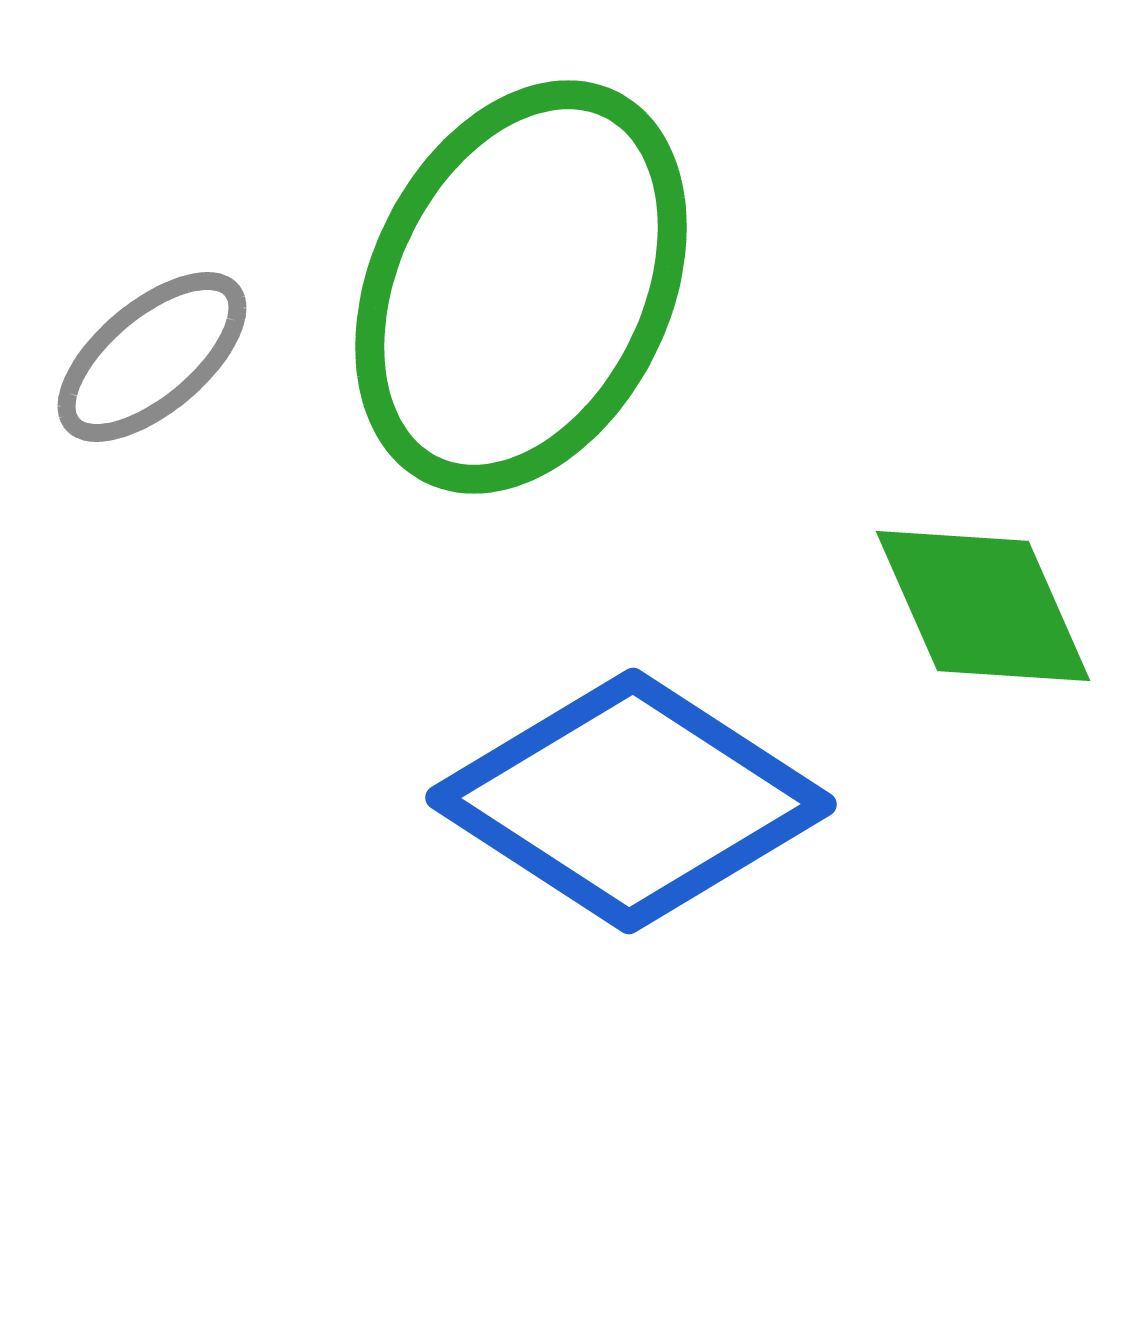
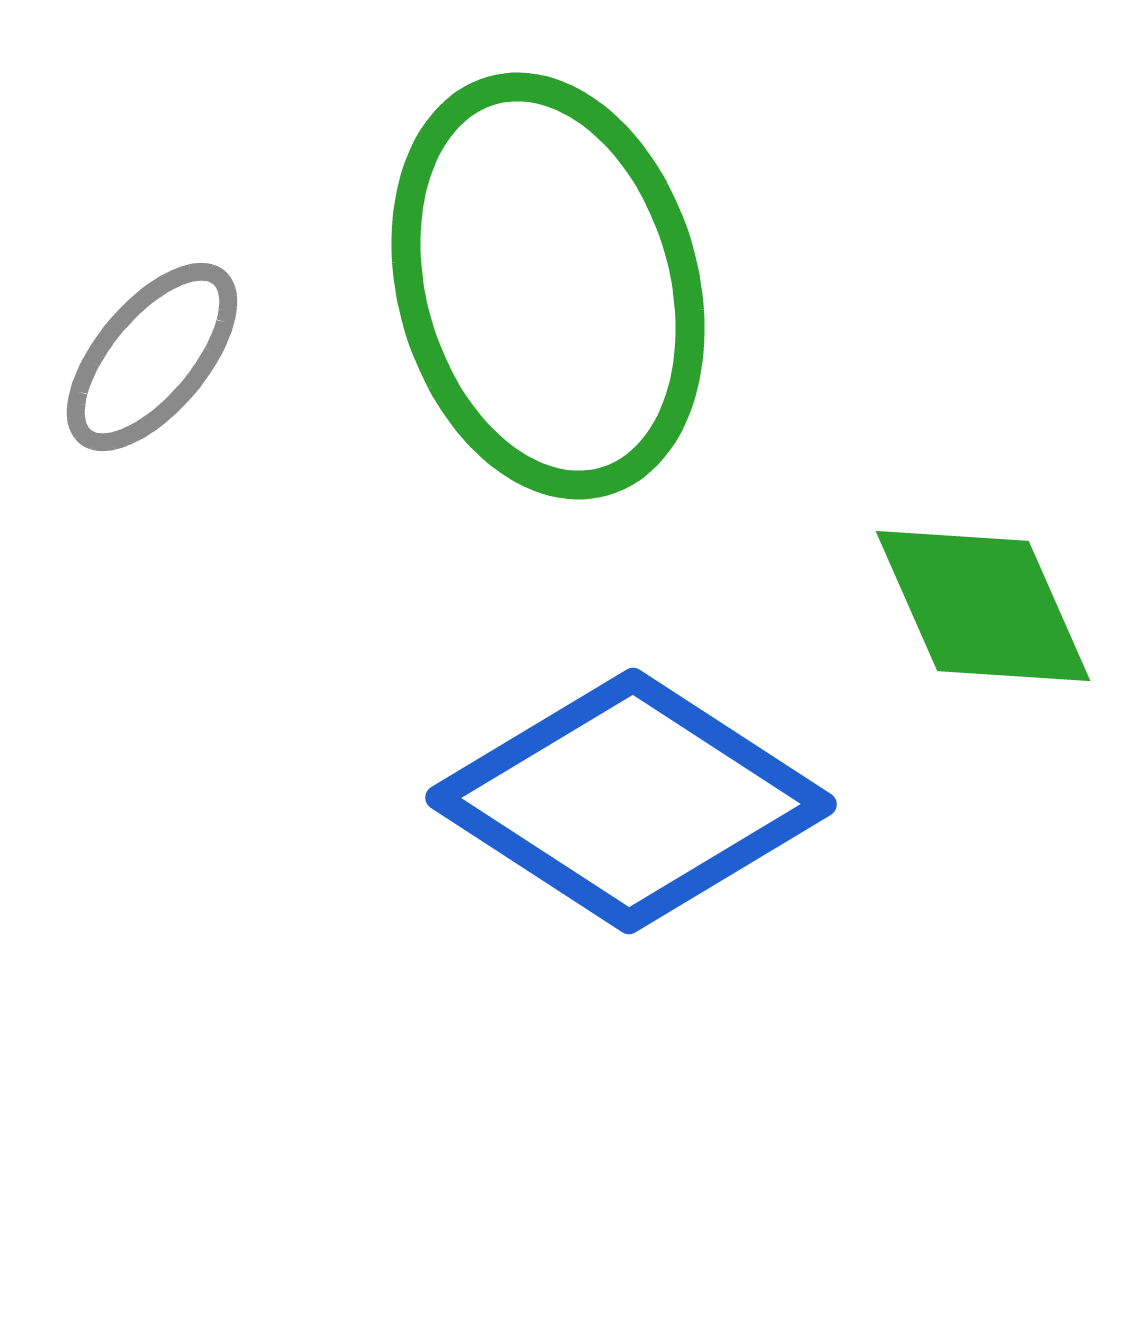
green ellipse: moved 27 px right, 1 px up; rotated 42 degrees counterclockwise
gray ellipse: rotated 10 degrees counterclockwise
